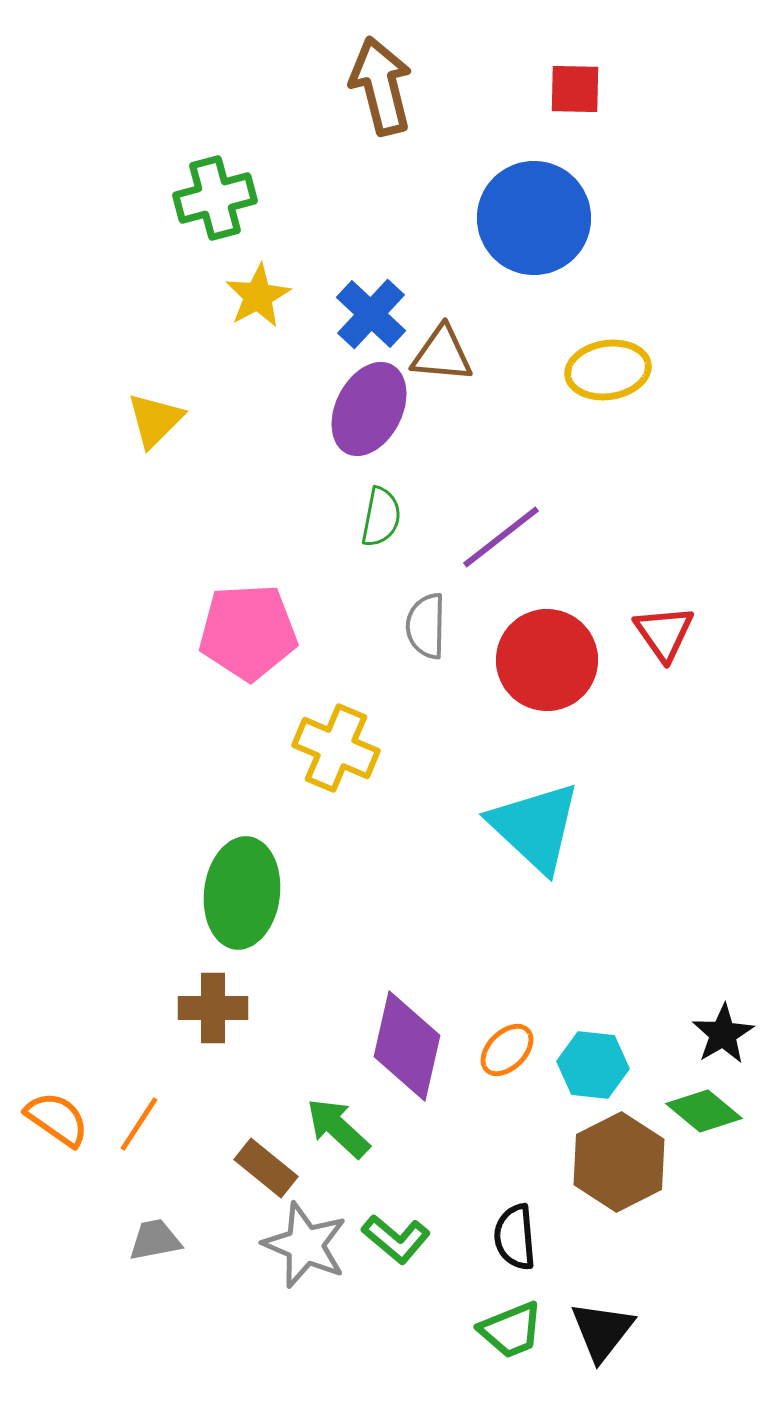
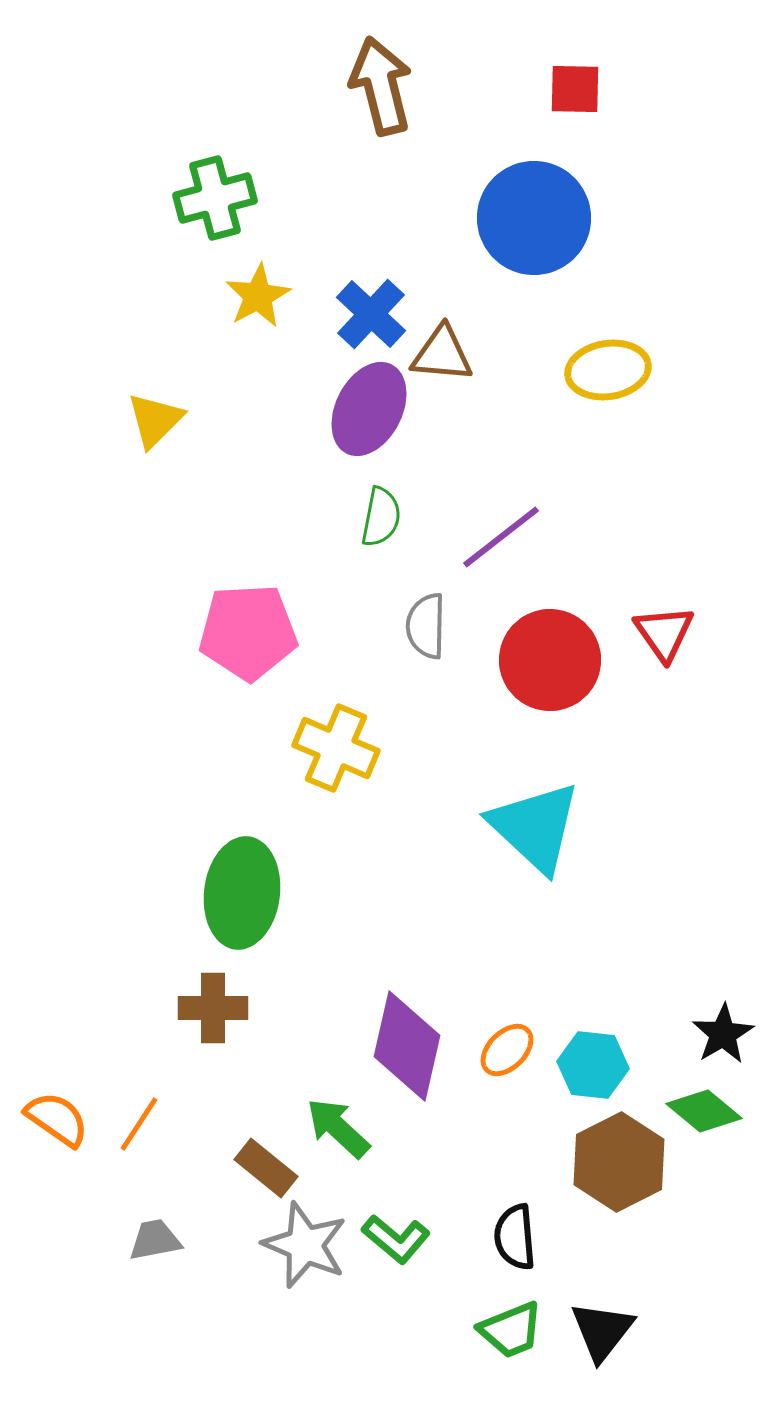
red circle: moved 3 px right
